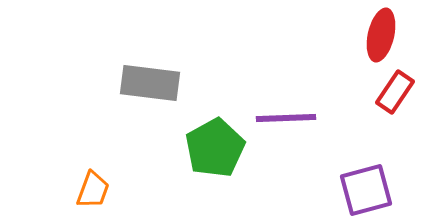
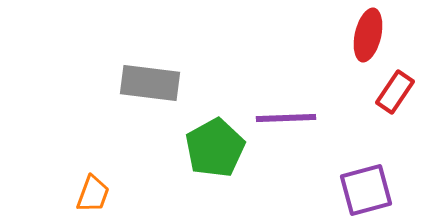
red ellipse: moved 13 px left
orange trapezoid: moved 4 px down
